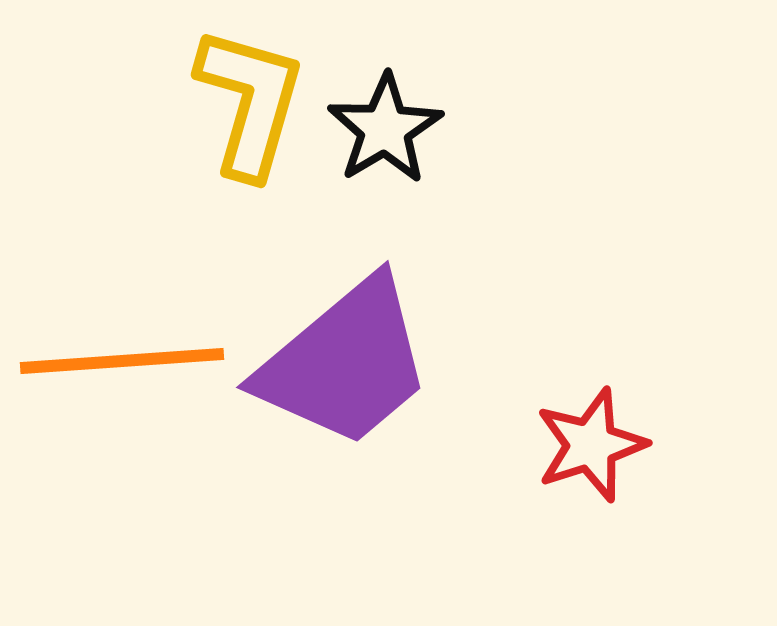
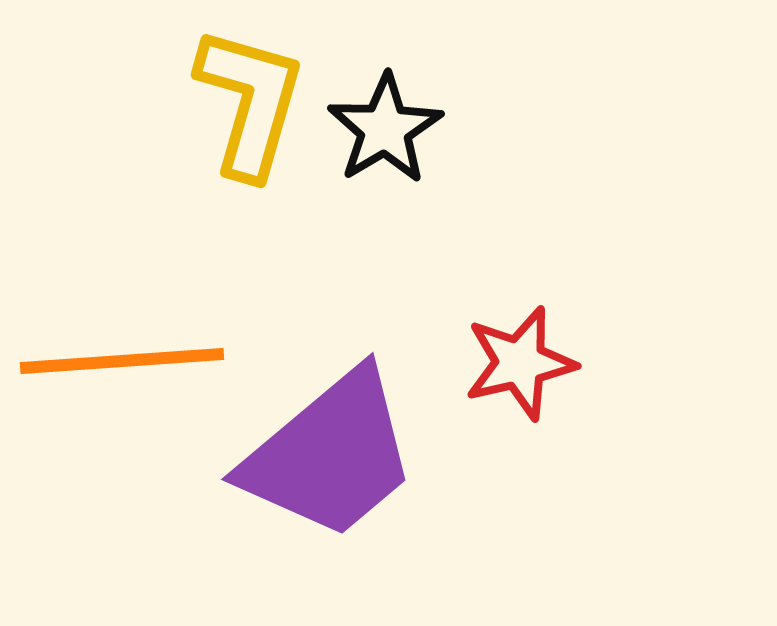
purple trapezoid: moved 15 px left, 92 px down
red star: moved 71 px left, 82 px up; rotated 5 degrees clockwise
